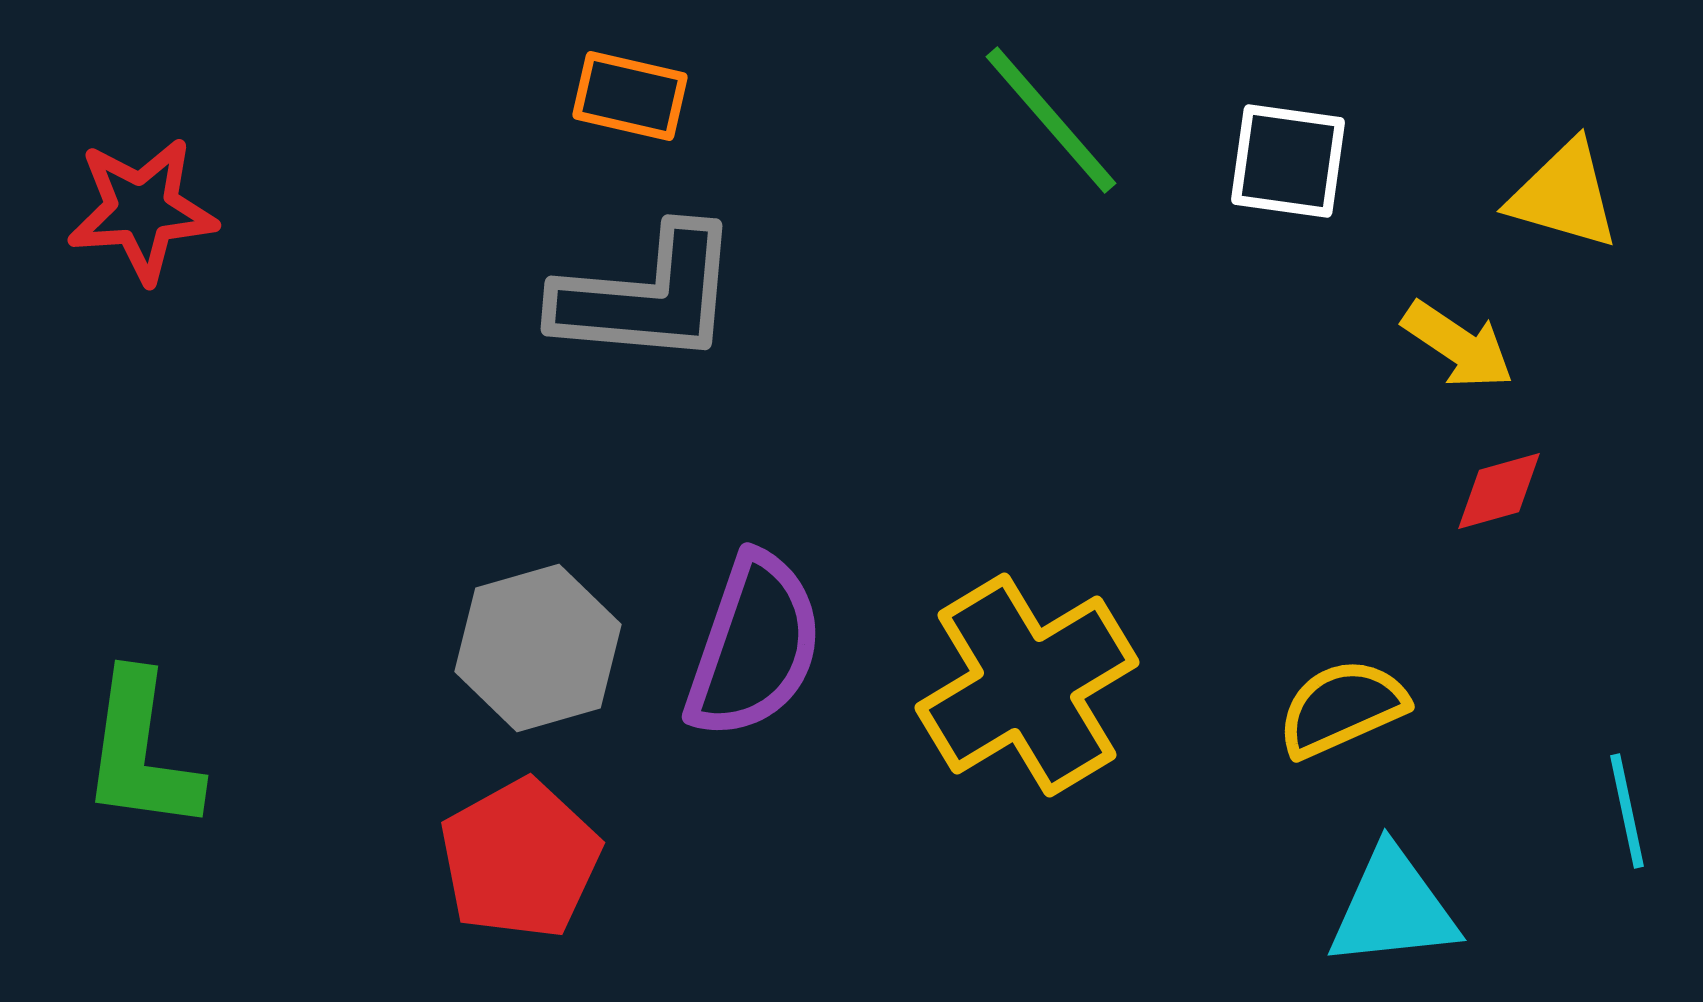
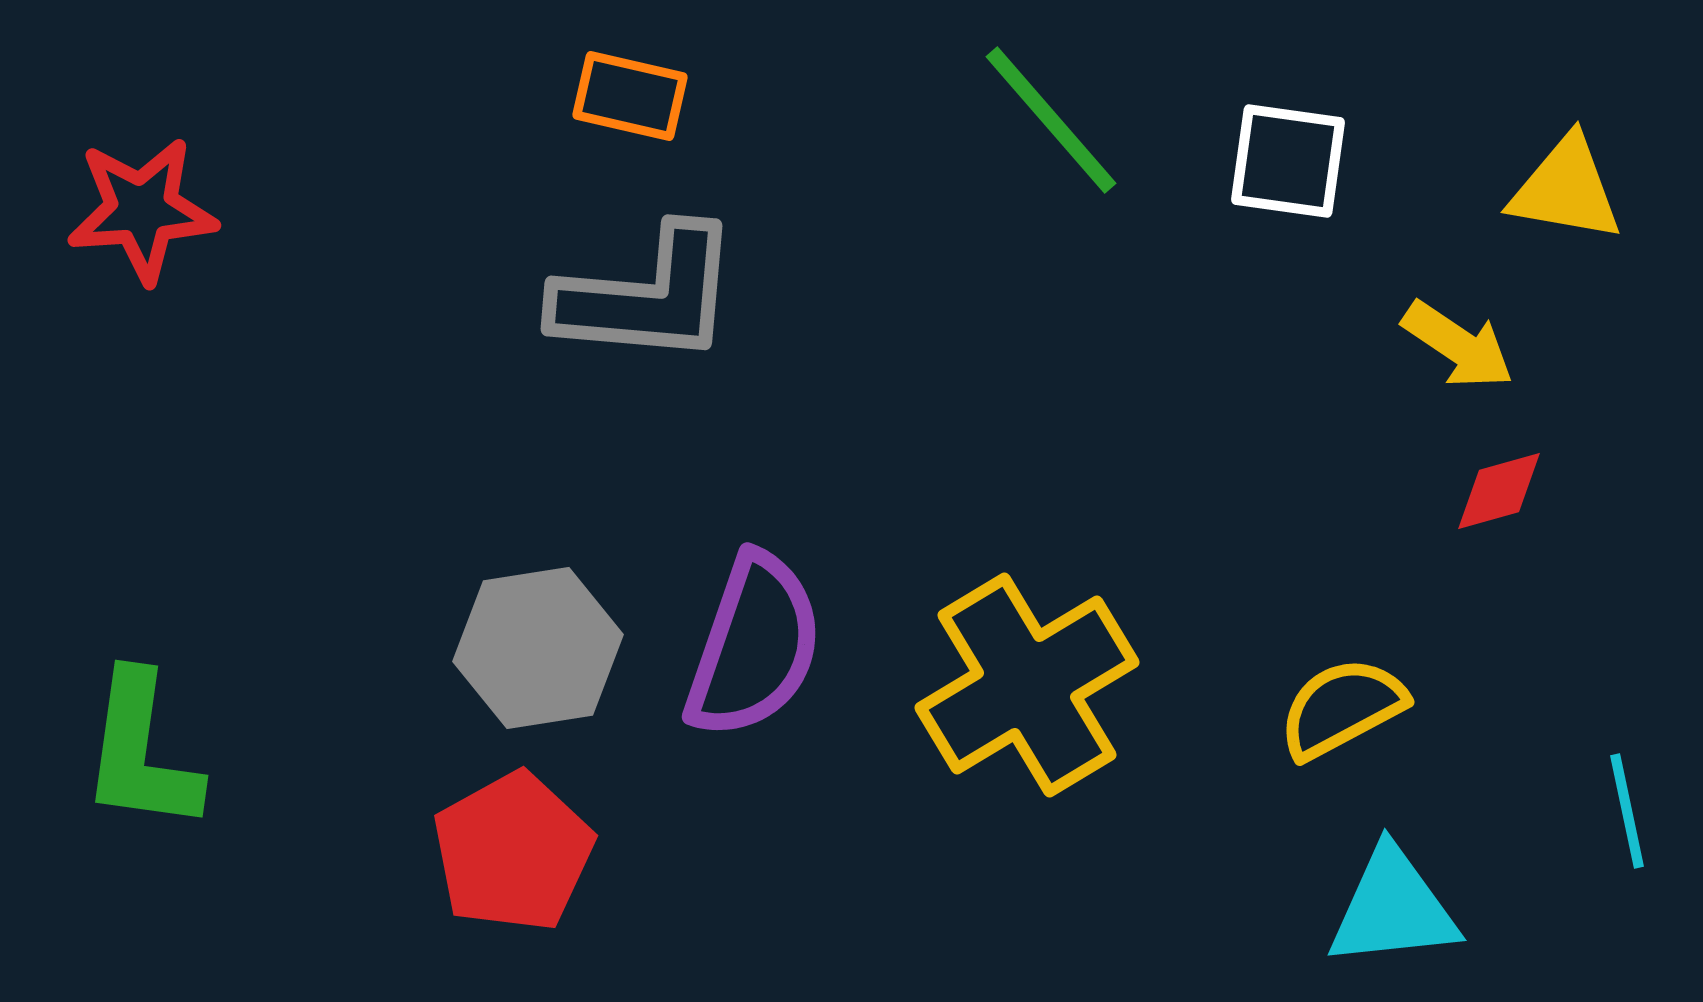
yellow triangle: moved 2 px right, 6 px up; rotated 6 degrees counterclockwise
gray hexagon: rotated 7 degrees clockwise
yellow semicircle: rotated 4 degrees counterclockwise
red pentagon: moved 7 px left, 7 px up
